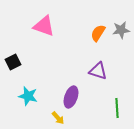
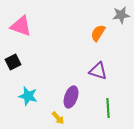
pink triangle: moved 23 px left
gray star: moved 15 px up
green line: moved 9 px left
